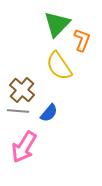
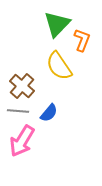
brown cross: moved 4 px up
pink arrow: moved 2 px left, 6 px up
